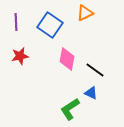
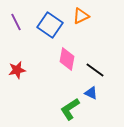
orange triangle: moved 4 px left, 3 px down
purple line: rotated 24 degrees counterclockwise
red star: moved 3 px left, 14 px down
